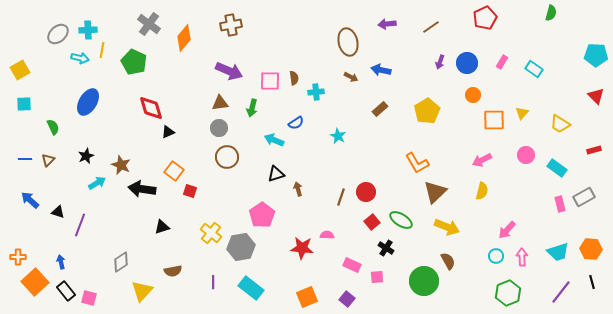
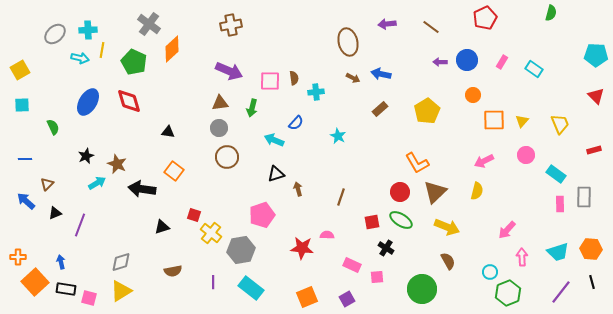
brown line at (431, 27): rotated 72 degrees clockwise
gray ellipse at (58, 34): moved 3 px left
orange diamond at (184, 38): moved 12 px left, 11 px down; rotated 8 degrees clockwise
purple arrow at (440, 62): rotated 72 degrees clockwise
blue circle at (467, 63): moved 3 px up
blue arrow at (381, 70): moved 4 px down
brown arrow at (351, 77): moved 2 px right, 1 px down
cyan square at (24, 104): moved 2 px left, 1 px down
red diamond at (151, 108): moved 22 px left, 7 px up
yellow triangle at (522, 113): moved 8 px down
blue semicircle at (296, 123): rotated 14 degrees counterclockwise
yellow trapezoid at (560, 124): rotated 145 degrees counterclockwise
black triangle at (168, 132): rotated 32 degrees clockwise
brown triangle at (48, 160): moved 1 px left, 24 px down
pink arrow at (482, 160): moved 2 px right, 1 px down
brown star at (121, 165): moved 4 px left, 1 px up
cyan rectangle at (557, 168): moved 1 px left, 6 px down
red square at (190, 191): moved 4 px right, 24 px down
yellow semicircle at (482, 191): moved 5 px left
red circle at (366, 192): moved 34 px right
gray rectangle at (584, 197): rotated 60 degrees counterclockwise
blue arrow at (30, 200): moved 4 px left, 1 px down
pink rectangle at (560, 204): rotated 14 degrees clockwise
black triangle at (58, 212): moved 3 px left, 1 px down; rotated 40 degrees counterclockwise
pink pentagon at (262, 215): rotated 15 degrees clockwise
red square at (372, 222): rotated 28 degrees clockwise
gray hexagon at (241, 247): moved 3 px down
cyan circle at (496, 256): moved 6 px left, 16 px down
gray diamond at (121, 262): rotated 15 degrees clockwise
green circle at (424, 281): moved 2 px left, 8 px down
black rectangle at (66, 291): moved 2 px up; rotated 42 degrees counterclockwise
yellow triangle at (142, 291): moved 21 px left; rotated 15 degrees clockwise
purple square at (347, 299): rotated 21 degrees clockwise
